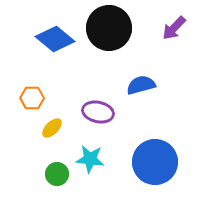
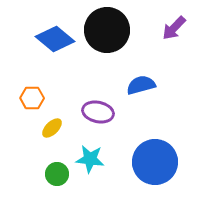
black circle: moved 2 px left, 2 px down
